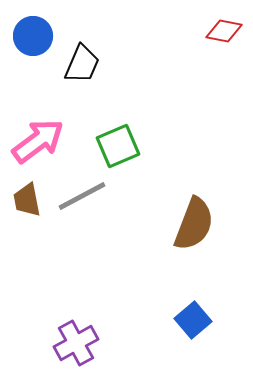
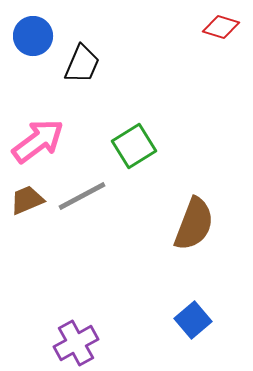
red diamond: moved 3 px left, 4 px up; rotated 6 degrees clockwise
green square: moved 16 px right; rotated 9 degrees counterclockwise
brown trapezoid: rotated 78 degrees clockwise
